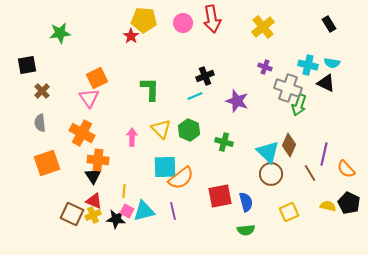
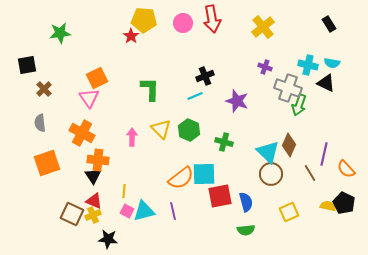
brown cross at (42, 91): moved 2 px right, 2 px up
cyan square at (165, 167): moved 39 px right, 7 px down
black pentagon at (349, 203): moved 5 px left
black star at (116, 219): moved 8 px left, 20 px down
